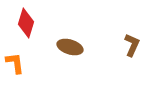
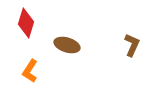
brown ellipse: moved 3 px left, 2 px up
orange L-shape: moved 15 px right, 8 px down; rotated 140 degrees counterclockwise
